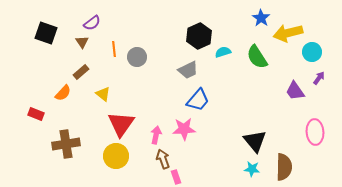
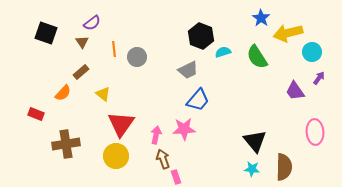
black hexagon: moved 2 px right; rotated 15 degrees counterclockwise
